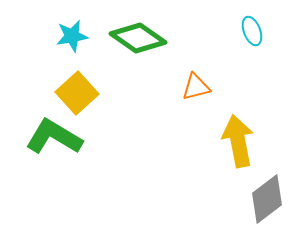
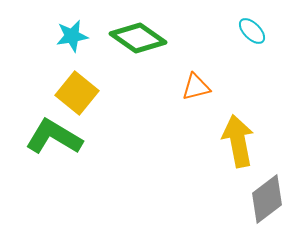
cyan ellipse: rotated 24 degrees counterclockwise
yellow square: rotated 9 degrees counterclockwise
